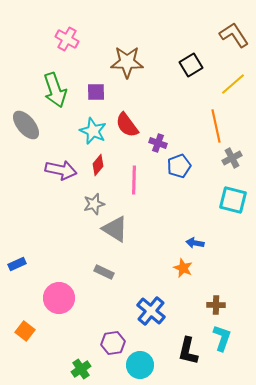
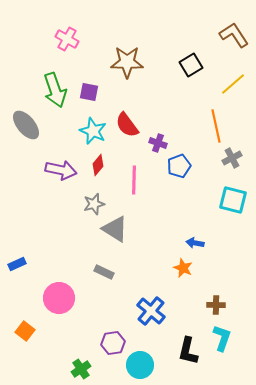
purple square: moved 7 px left; rotated 12 degrees clockwise
